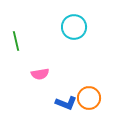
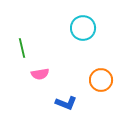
cyan circle: moved 9 px right, 1 px down
green line: moved 6 px right, 7 px down
orange circle: moved 12 px right, 18 px up
